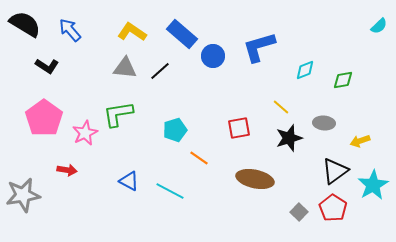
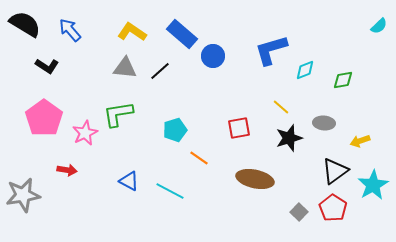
blue L-shape: moved 12 px right, 3 px down
